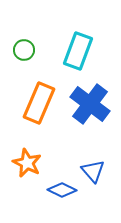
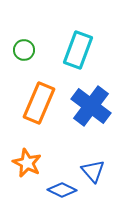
cyan rectangle: moved 1 px up
blue cross: moved 1 px right, 2 px down
